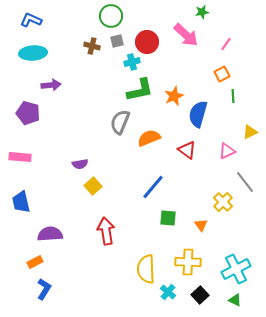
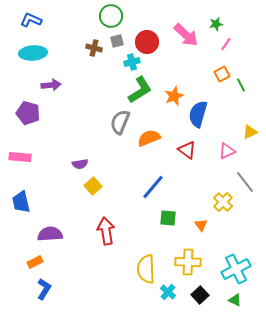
green star at (202, 12): moved 14 px right, 12 px down
brown cross at (92, 46): moved 2 px right, 2 px down
green L-shape at (140, 90): rotated 20 degrees counterclockwise
green line at (233, 96): moved 8 px right, 11 px up; rotated 24 degrees counterclockwise
